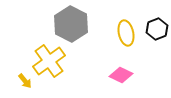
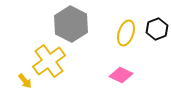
yellow ellipse: rotated 30 degrees clockwise
